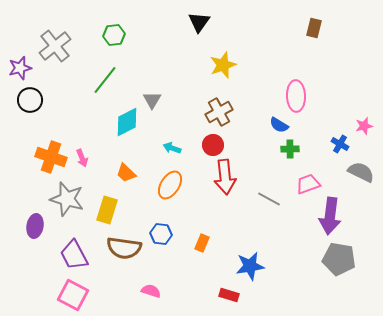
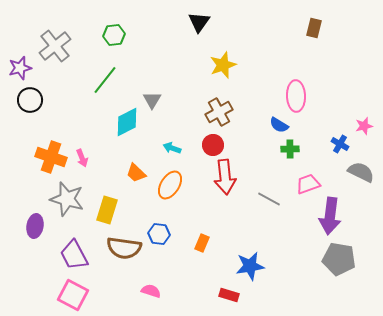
orange trapezoid: moved 10 px right
blue hexagon: moved 2 px left
